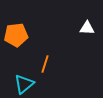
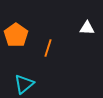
orange pentagon: rotated 30 degrees counterclockwise
orange line: moved 3 px right, 16 px up
